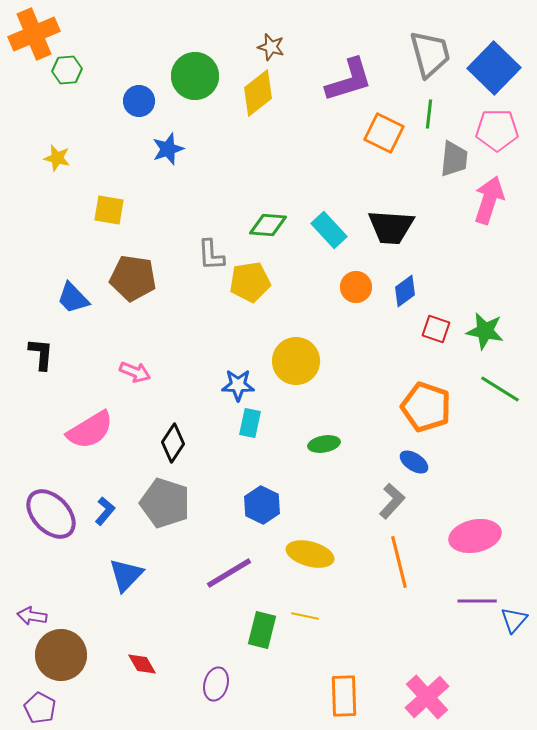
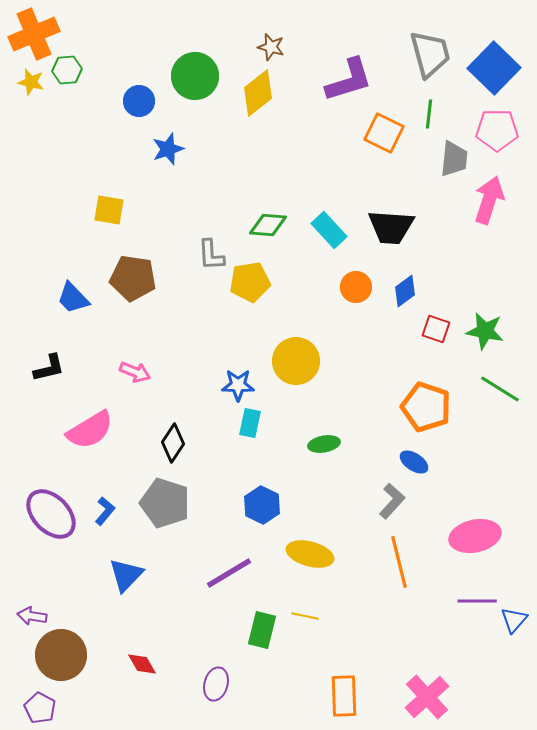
yellow star at (57, 158): moved 26 px left, 76 px up
black L-shape at (41, 354): moved 8 px right, 14 px down; rotated 72 degrees clockwise
